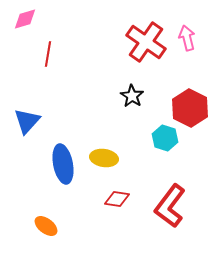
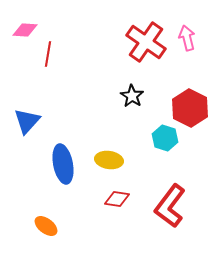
pink diamond: moved 11 px down; rotated 20 degrees clockwise
yellow ellipse: moved 5 px right, 2 px down
